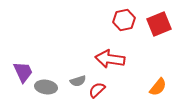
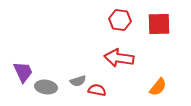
red hexagon: moved 4 px left; rotated 20 degrees clockwise
red square: rotated 20 degrees clockwise
red arrow: moved 9 px right, 1 px up
red semicircle: rotated 54 degrees clockwise
